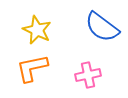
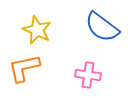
orange L-shape: moved 8 px left
pink cross: rotated 20 degrees clockwise
